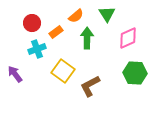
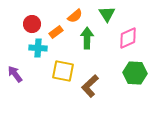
orange semicircle: moved 1 px left
red circle: moved 1 px down
cyan cross: moved 1 px right, 1 px up; rotated 24 degrees clockwise
yellow square: rotated 25 degrees counterclockwise
brown L-shape: rotated 15 degrees counterclockwise
